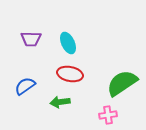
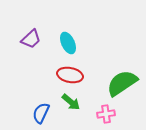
purple trapezoid: rotated 45 degrees counterclockwise
red ellipse: moved 1 px down
blue semicircle: moved 16 px right, 27 px down; rotated 30 degrees counterclockwise
green arrow: moved 11 px right; rotated 132 degrees counterclockwise
pink cross: moved 2 px left, 1 px up
